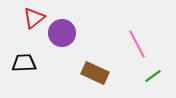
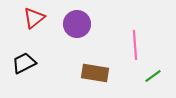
purple circle: moved 15 px right, 9 px up
pink line: moved 2 px left, 1 px down; rotated 24 degrees clockwise
black trapezoid: rotated 25 degrees counterclockwise
brown rectangle: rotated 16 degrees counterclockwise
